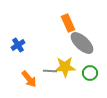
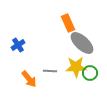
yellow star: moved 11 px right
